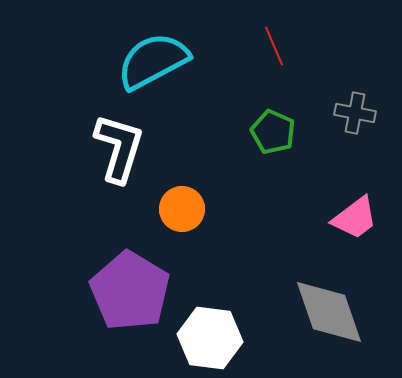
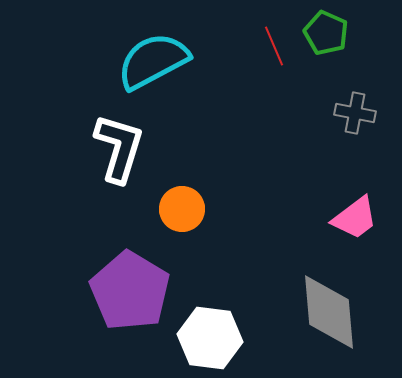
green pentagon: moved 53 px right, 99 px up
gray diamond: rotated 14 degrees clockwise
